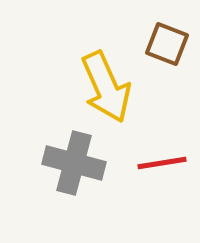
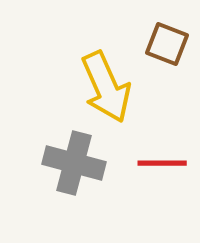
red line: rotated 9 degrees clockwise
